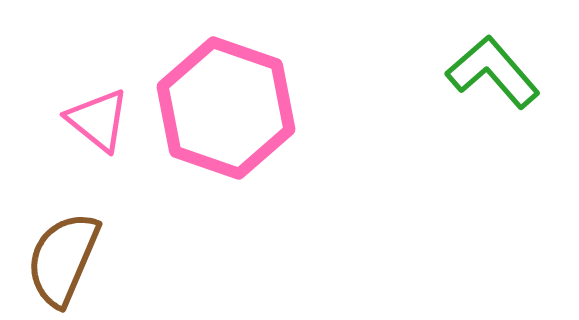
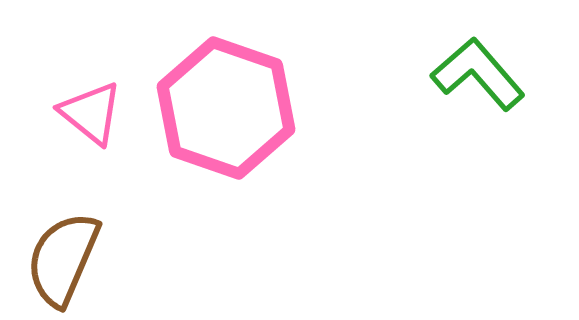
green L-shape: moved 15 px left, 2 px down
pink triangle: moved 7 px left, 7 px up
